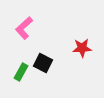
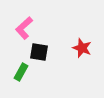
red star: rotated 24 degrees clockwise
black square: moved 4 px left, 11 px up; rotated 18 degrees counterclockwise
